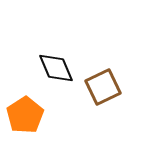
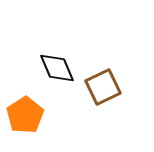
black diamond: moved 1 px right
